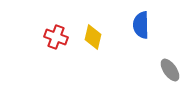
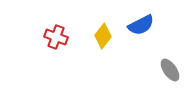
blue semicircle: rotated 116 degrees counterclockwise
yellow diamond: moved 10 px right, 1 px up; rotated 25 degrees clockwise
